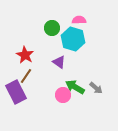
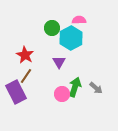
cyan hexagon: moved 2 px left, 1 px up; rotated 15 degrees clockwise
purple triangle: rotated 24 degrees clockwise
green arrow: rotated 78 degrees clockwise
pink circle: moved 1 px left, 1 px up
